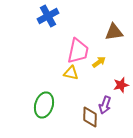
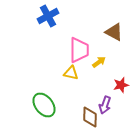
brown triangle: rotated 36 degrees clockwise
pink trapezoid: moved 1 px right, 1 px up; rotated 12 degrees counterclockwise
green ellipse: rotated 55 degrees counterclockwise
